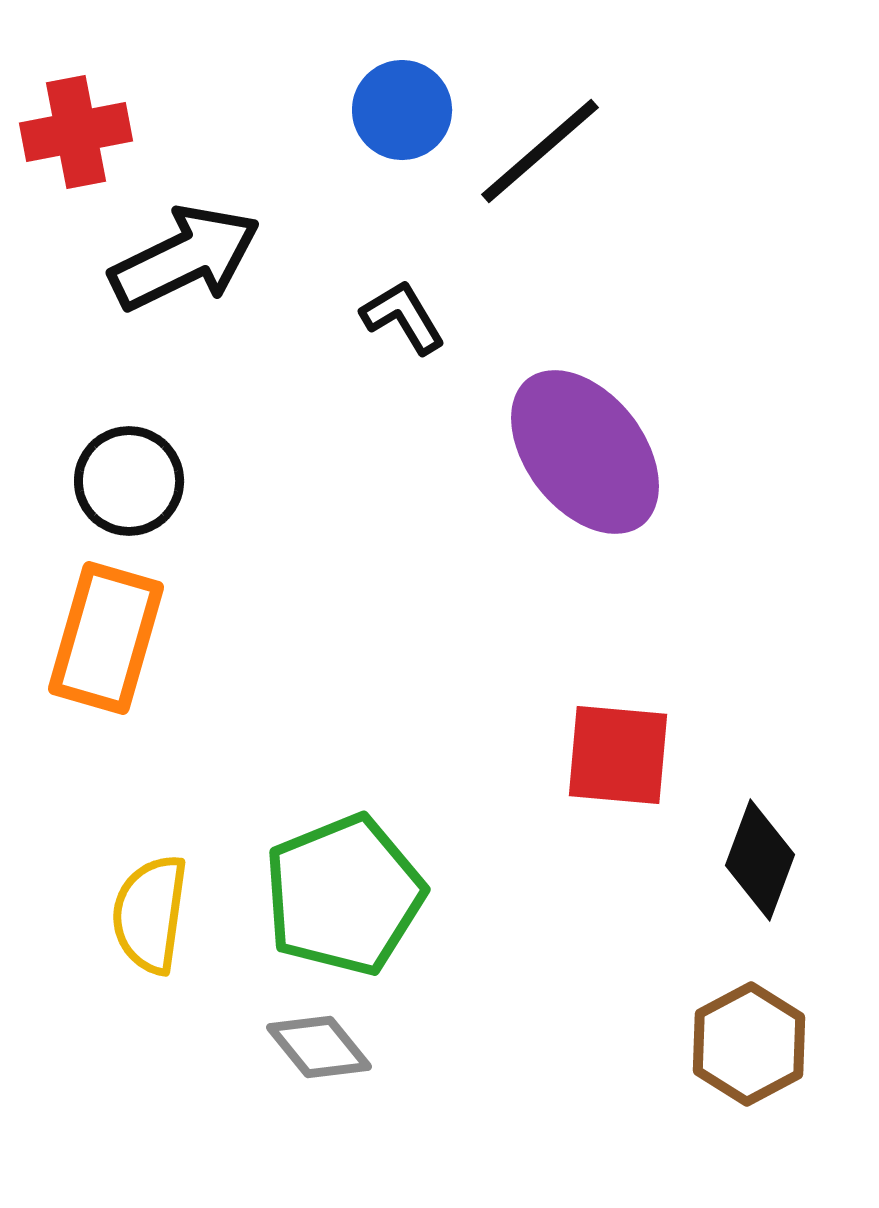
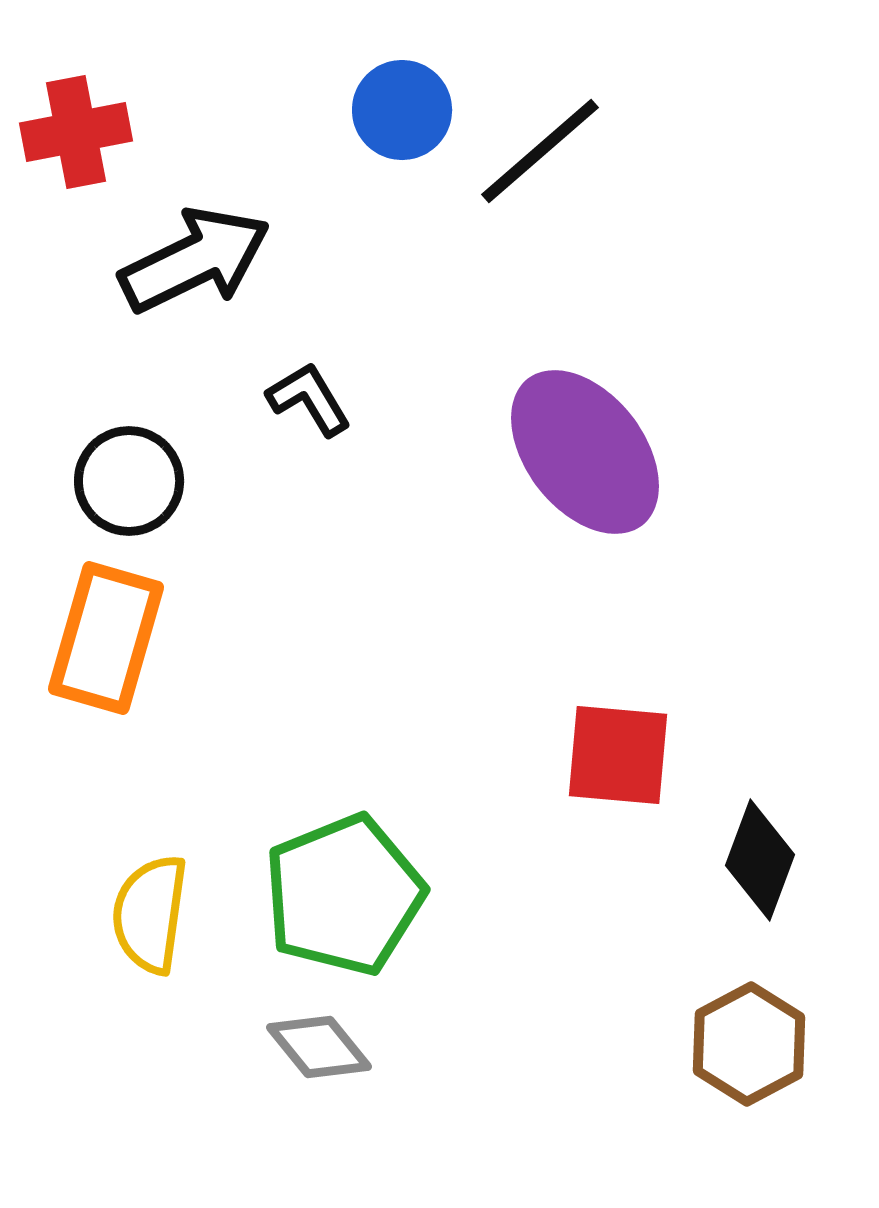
black arrow: moved 10 px right, 2 px down
black L-shape: moved 94 px left, 82 px down
